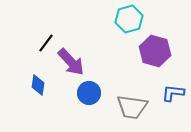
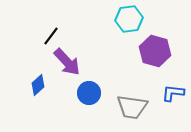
cyan hexagon: rotated 8 degrees clockwise
black line: moved 5 px right, 7 px up
purple arrow: moved 4 px left
blue diamond: rotated 40 degrees clockwise
